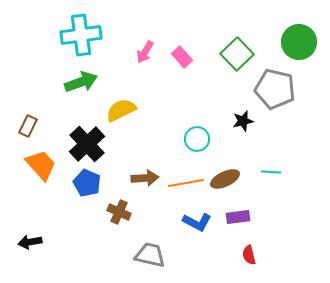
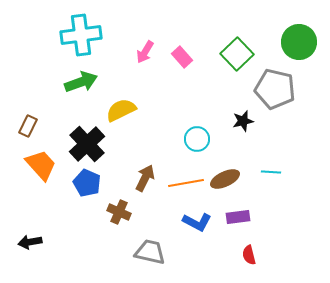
brown arrow: rotated 60 degrees counterclockwise
gray trapezoid: moved 3 px up
